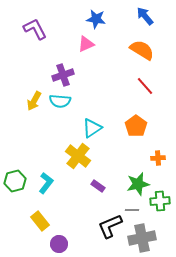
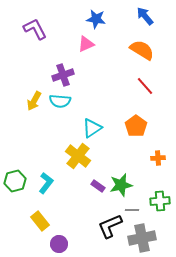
green star: moved 17 px left, 1 px down
